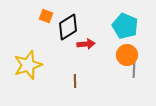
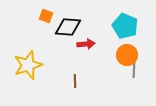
black diamond: rotated 36 degrees clockwise
